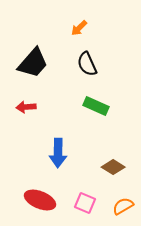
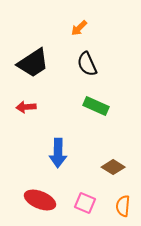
black trapezoid: rotated 16 degrees clockwise
orange semicircle: rotated 55 degrees counterclockwise
